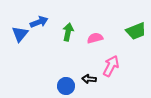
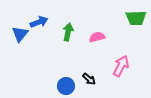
green trapezoid: moved 13 px up; rotated 20 degrees clockwise
pink semicircle: moved 2 px right, 1 px up
pink arrow: moved 10 px right
black arrow: rotated 144 degrees counterclockwise
